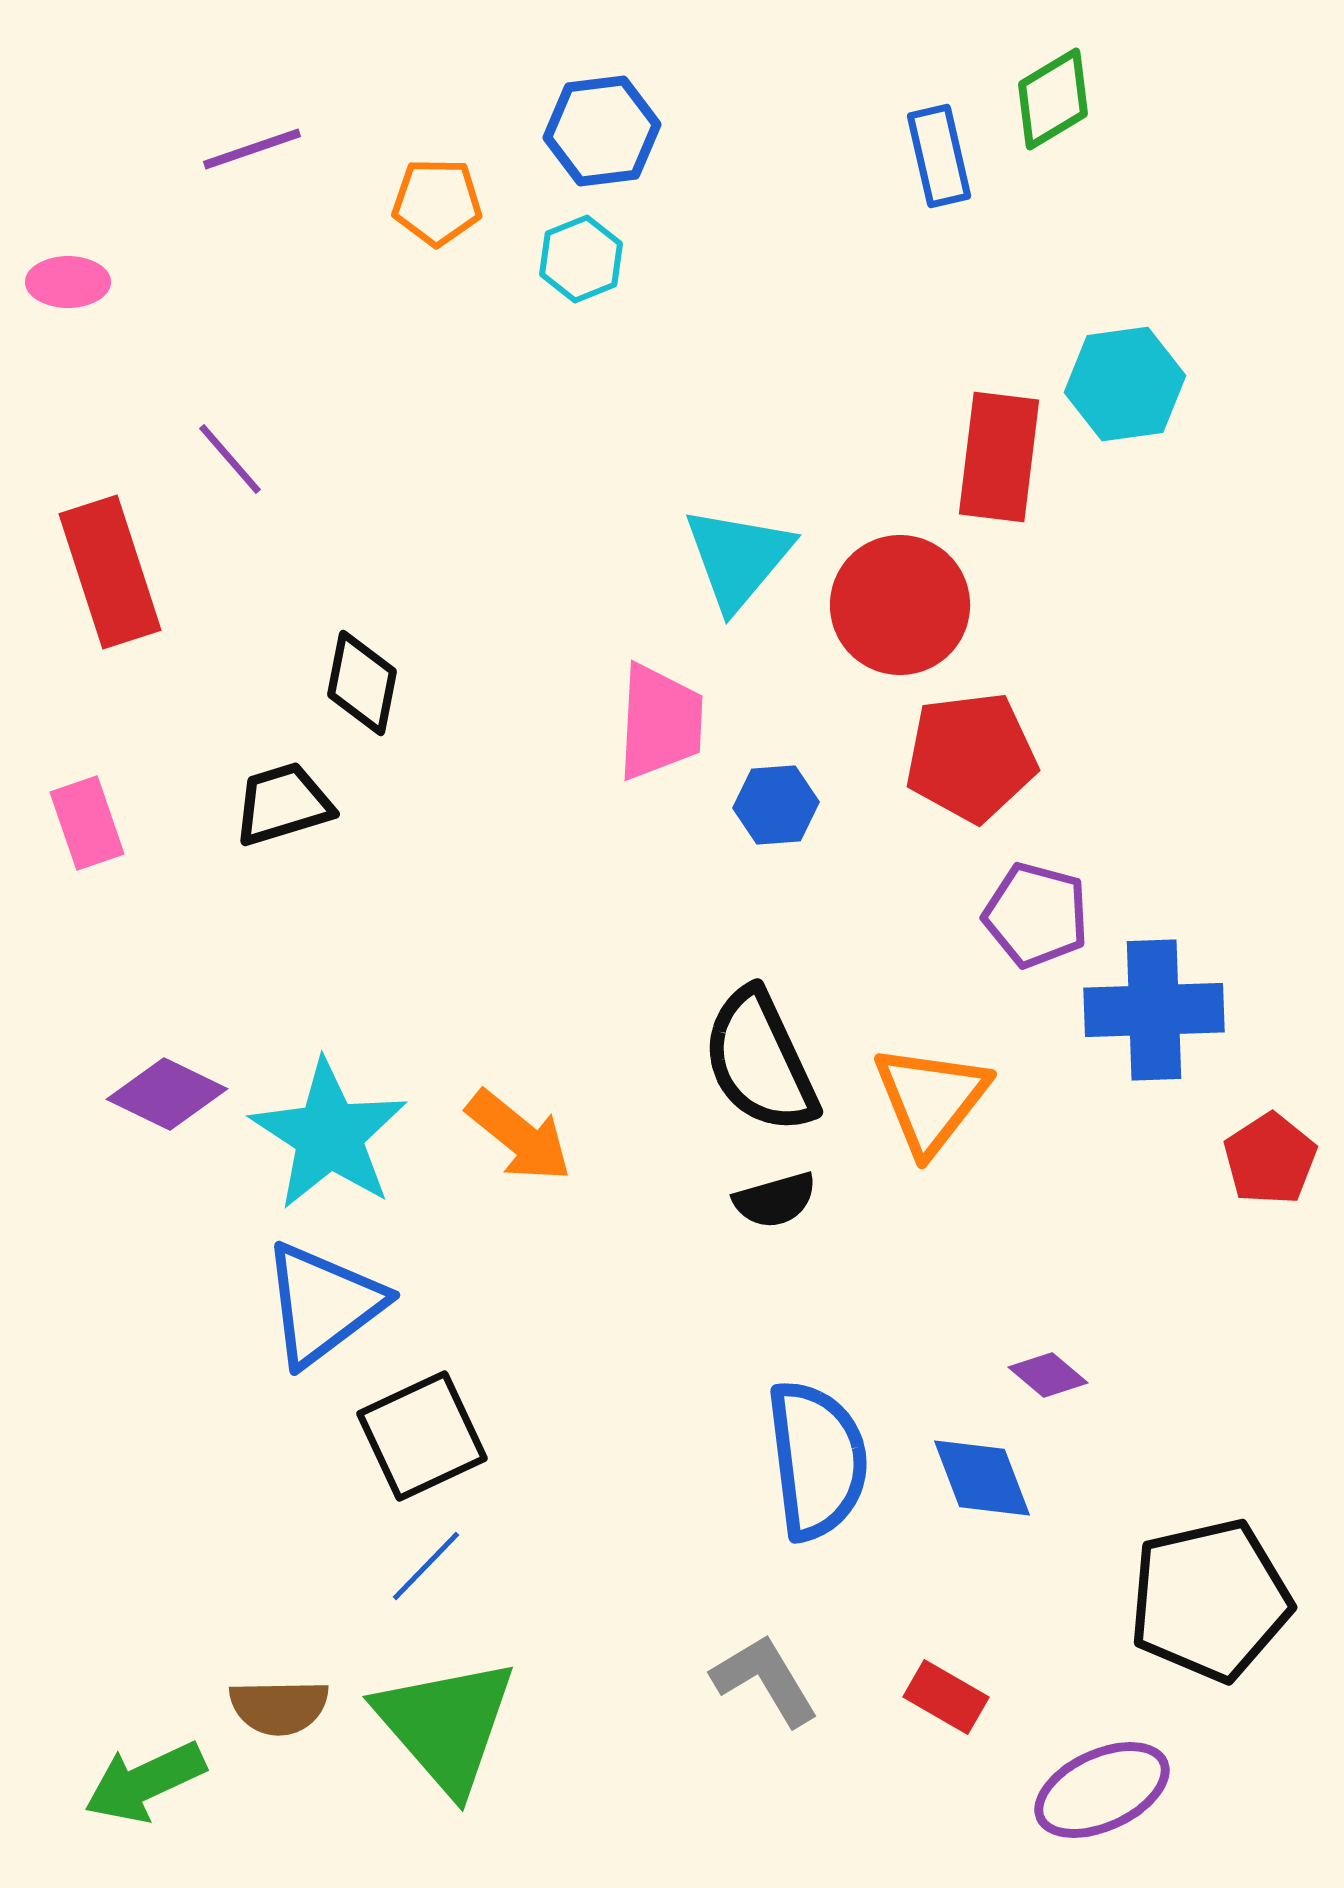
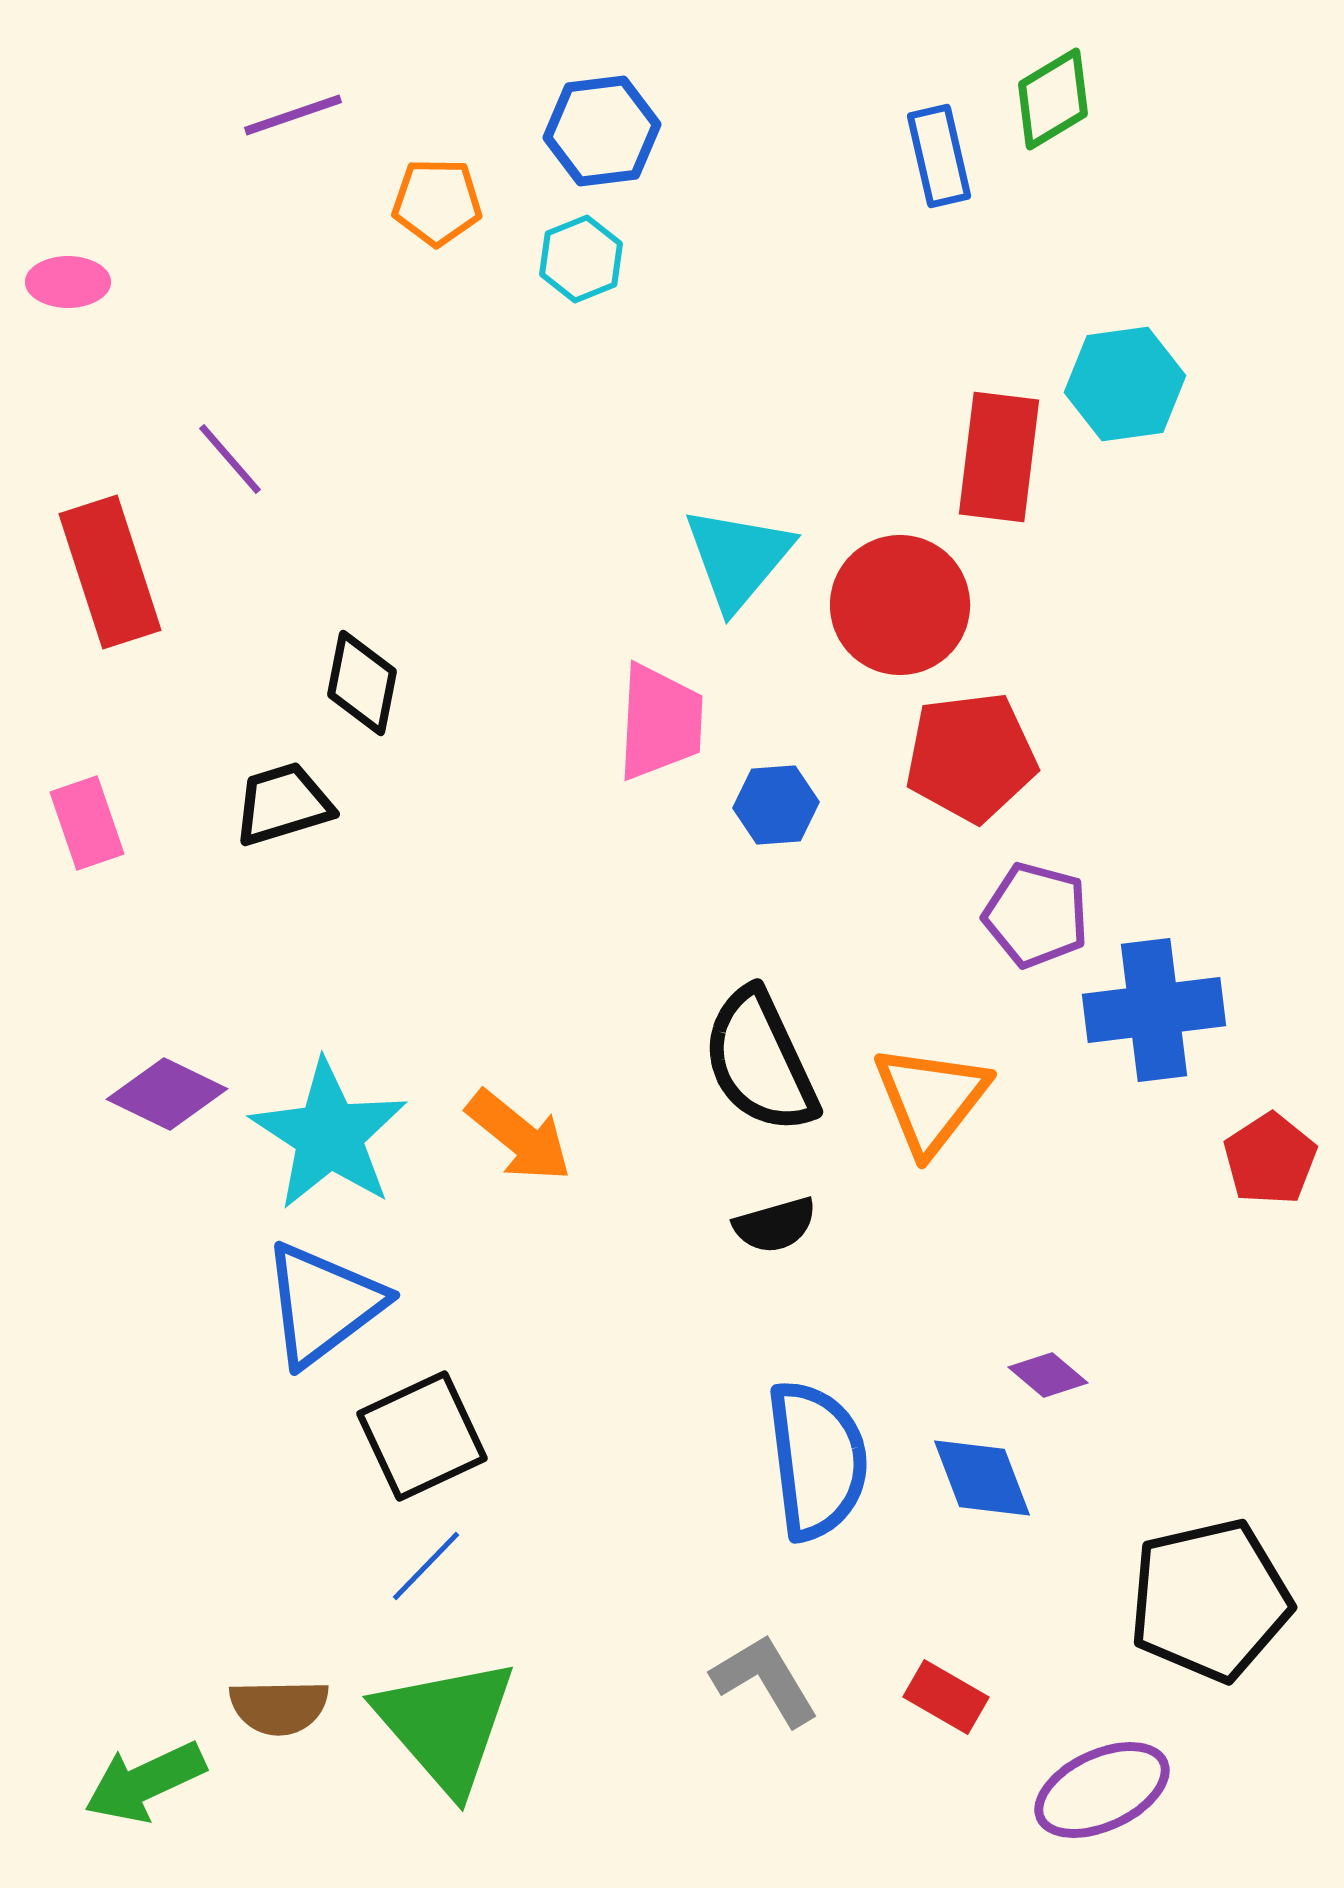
purple line at (252, 149): moved 41 px right, 34 px up
blue cross at (1154, 1010): rotated 5 degrees counterclockwise
black semicircle at (775, 1200): moved 25 px down
